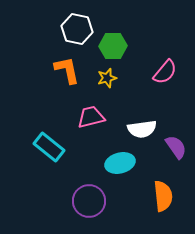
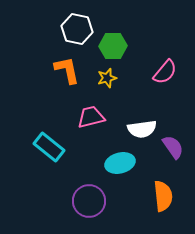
purple semicircle: moved 3 px left
